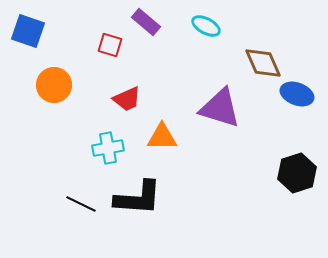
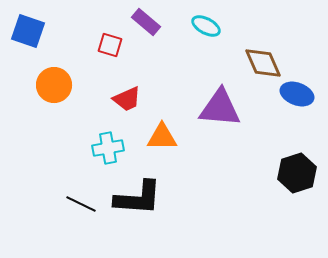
purple triangle: rotated 12 degrees counterclockwise
